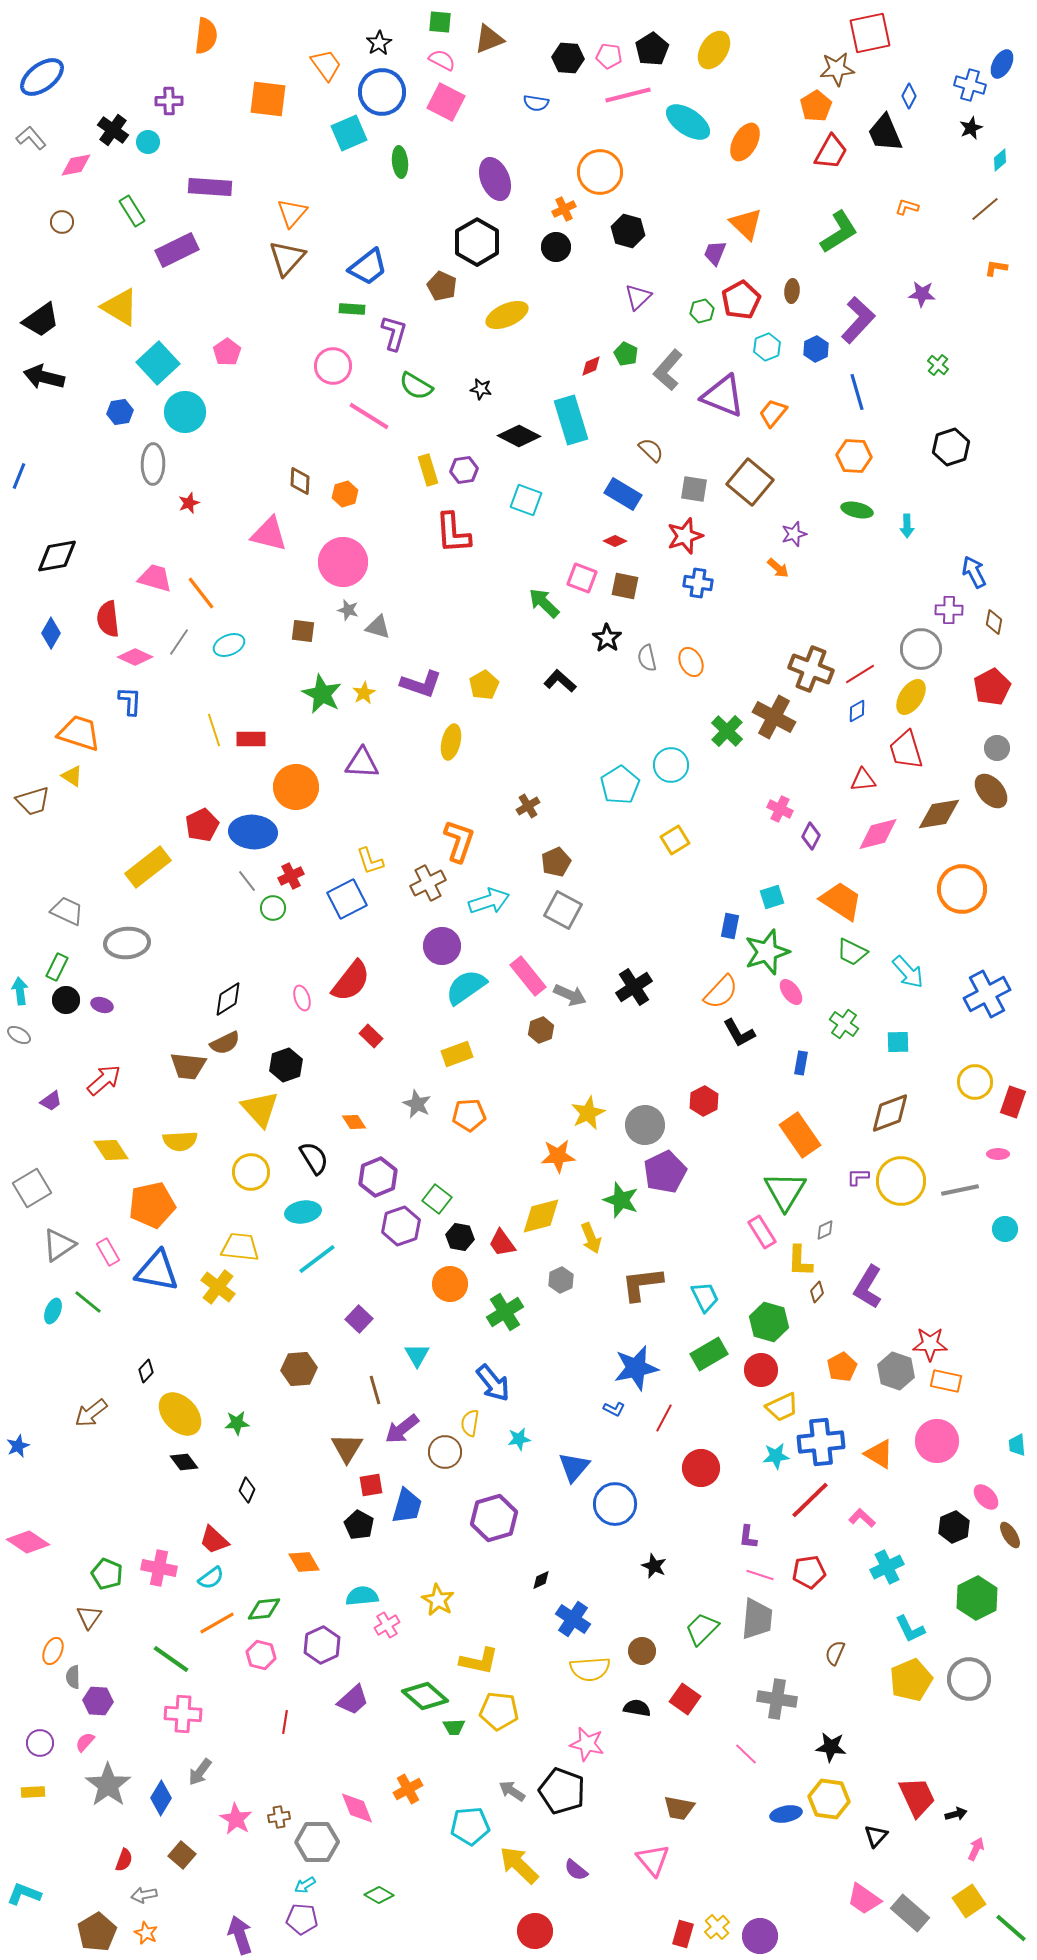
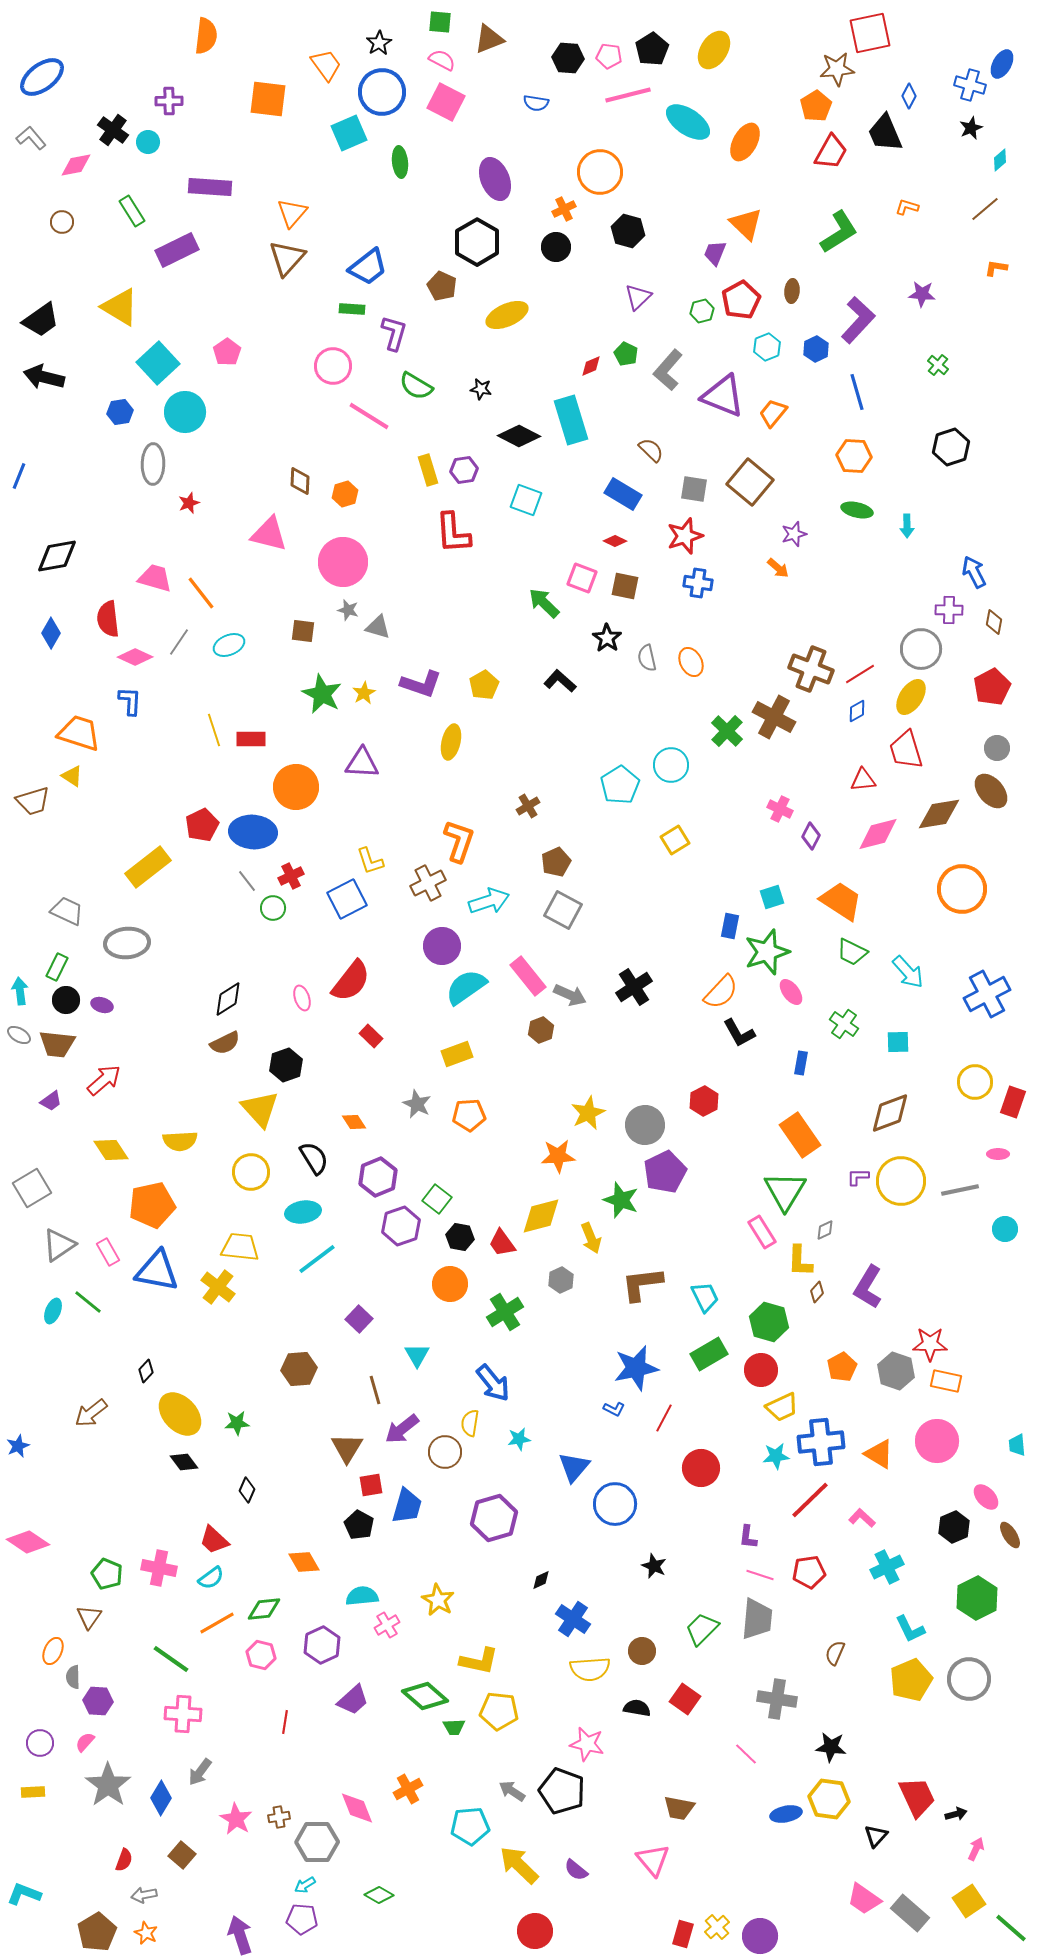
brown trapezoid at (188, 1066): moved 131 px left, 22 px up
